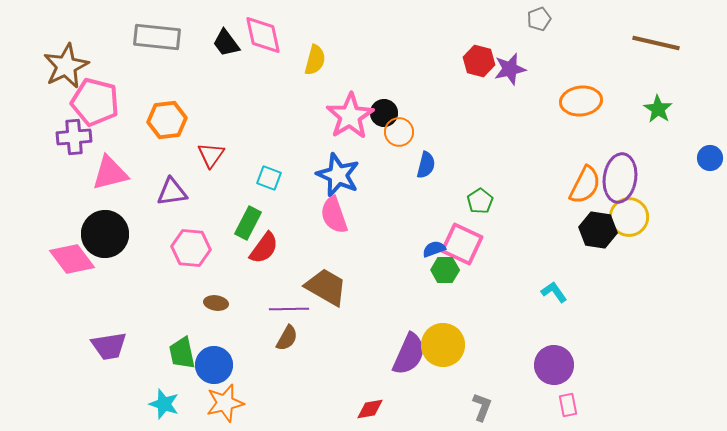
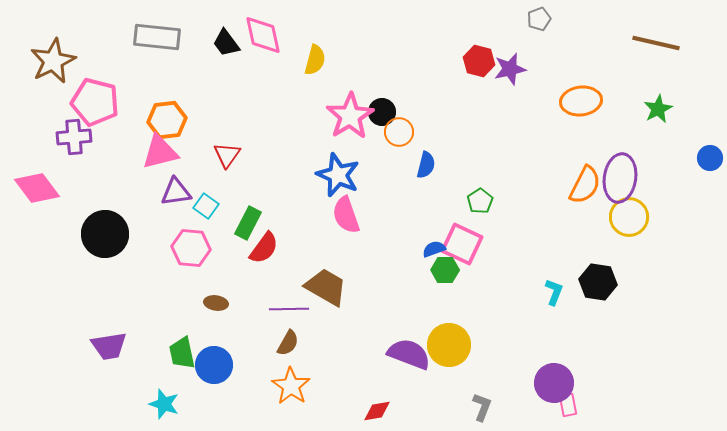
brown star at (66, 66): moved 13 px left, 5 px up
green star at (658, 109): rotated 12 degrees clockwise
black circle at (384, 113): moved 2 px left, 1 px up
red triangle at (211, 155): moved 16 px right
pink triangle at (110, 173): moved 50 px right, 21 px up
cyan square at (269, 178): moved 63 px left, 28 px down; rotated 15 degrees clockwise
purple triangle at (172, 192): moved 4 px right
pink semicircle at (334, 215): moved 12 px right
black hexagon at (598, 230): moved 52 px down
pink diamond at (72, 259): moved 35 px left, 71 px up
cyan L-shape at (554, 292): rotated 56 degrees clockwise
brown semicircle at (287, 338): moved 1 px right, 5 px down
yellow circle at (443, 345): moved 6 px right
purple semicircle at (409, 354): rotated 93 degrees counterclockwise
purple circle at (554, 365): moved 18 px down
orange star at (225, 403): moved 66 px right, 17 px up; rotated 24 degrees counterclockwise
red diamond at (370, 409): moved 7 px right, 2 px down
